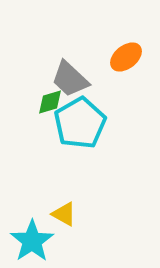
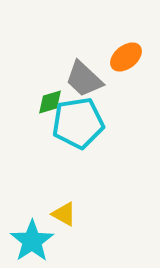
gray trapezoid: moved 14 px right
cyan pentagon: moved 2 px left; rotated 21 degrees clockwise
